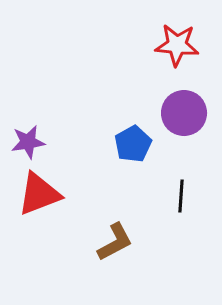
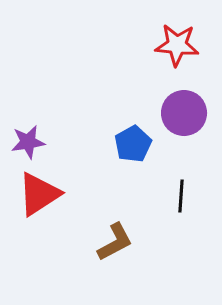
red triangle: rotated 12 degrees counterclockwise
